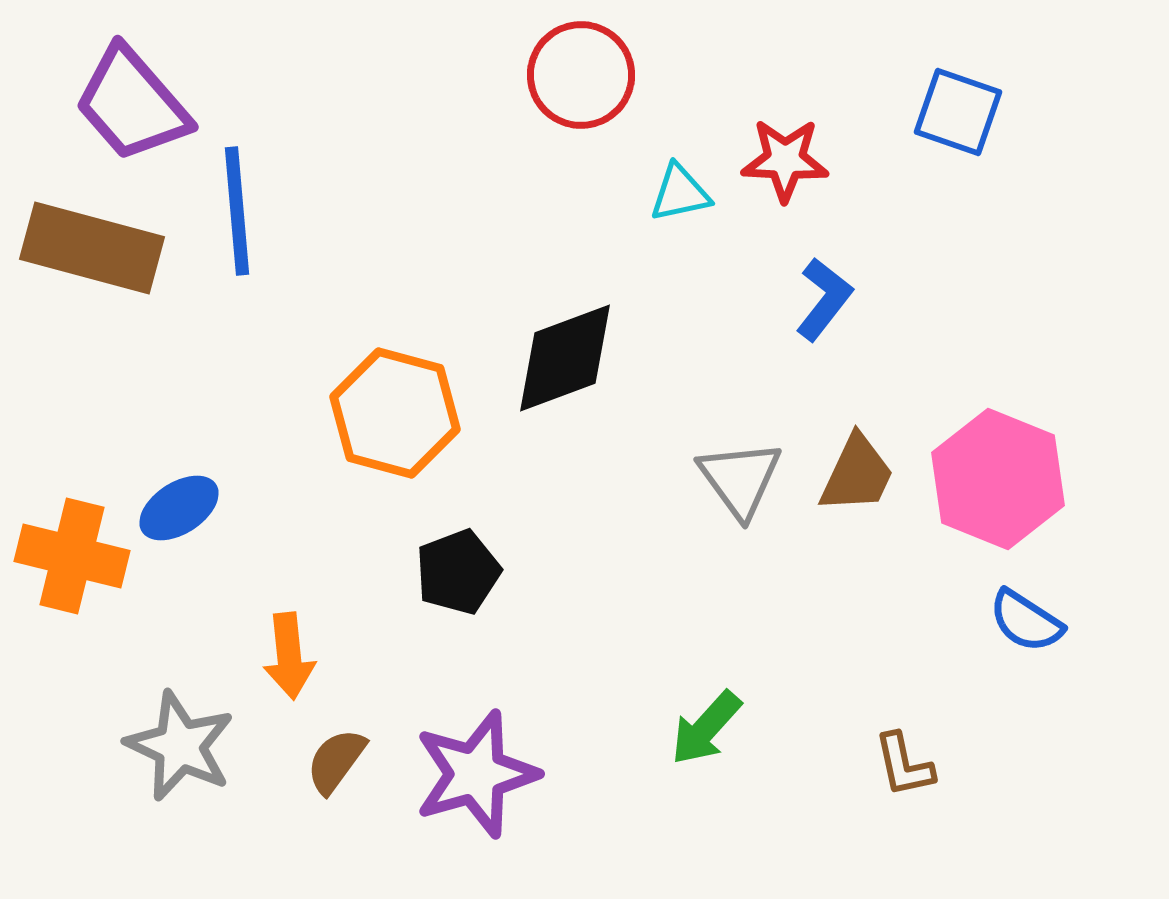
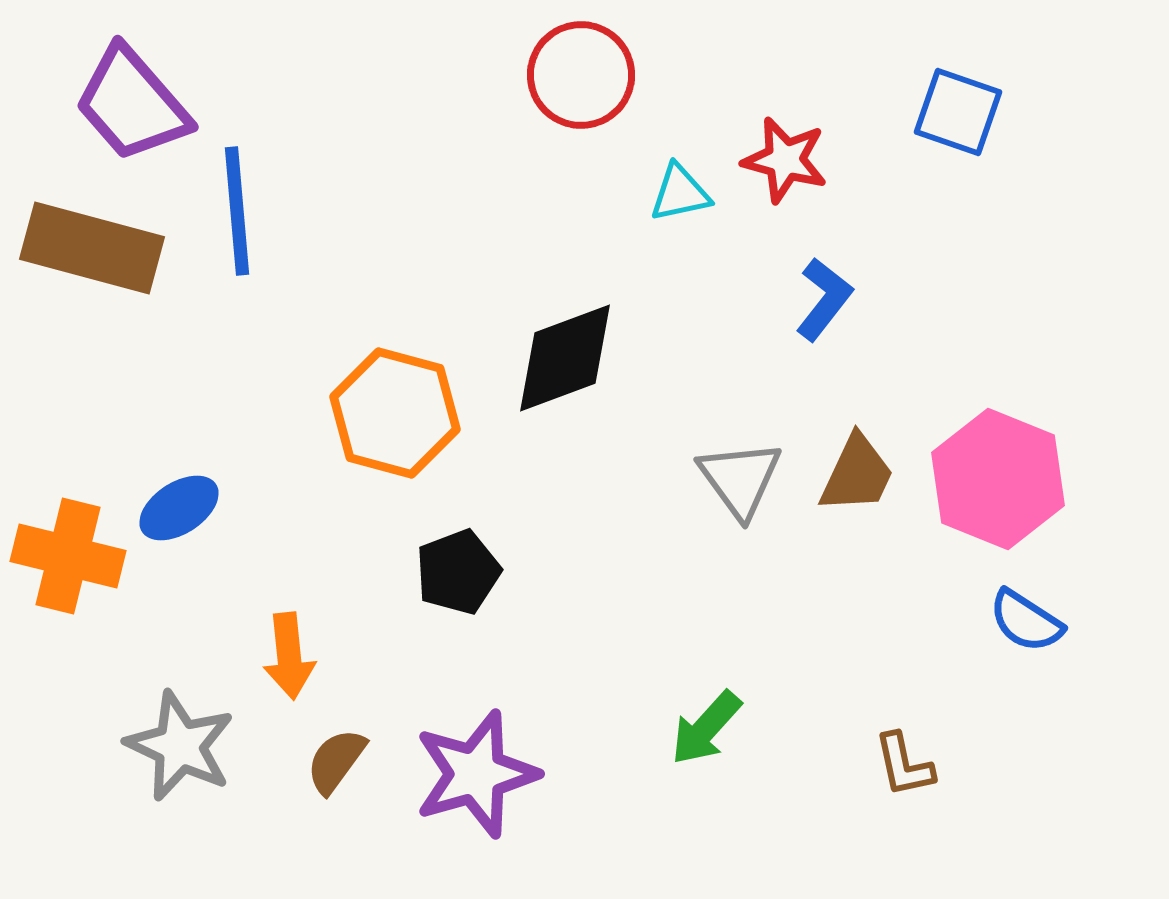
red star: rotated 12 degrees clockwise
orange cross: moved 4 px left
